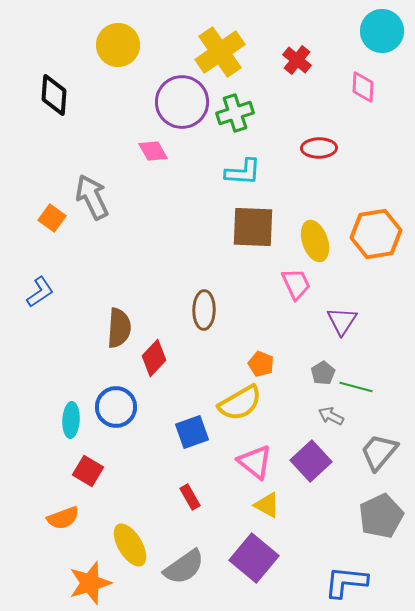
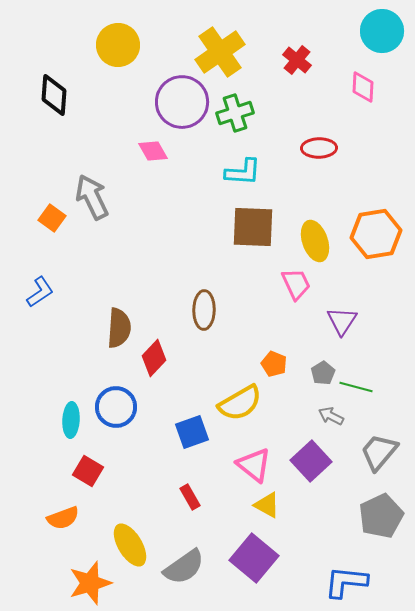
orange pentagon at (261, 364): moved 13 px right
pink triangle at (255, 462): moved 1 px left, 3 px down
